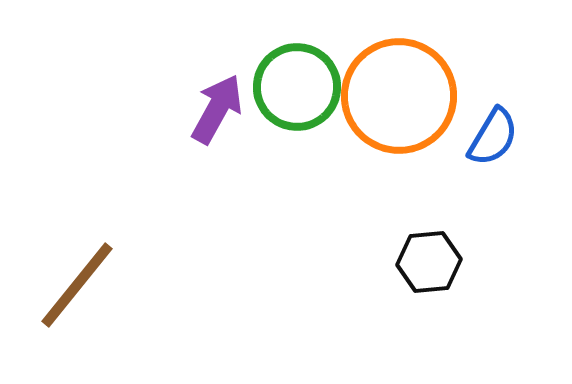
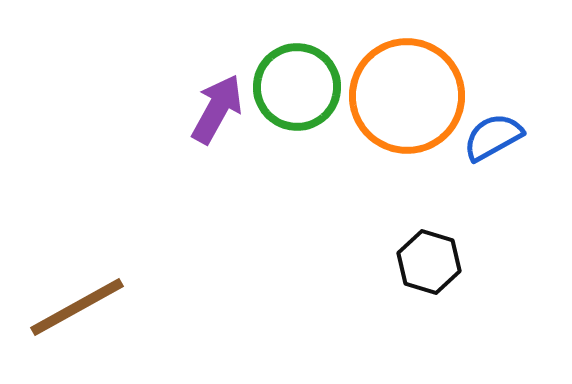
orange circle: moved 8 px right
blue semicircle: rotated 150 degrees counterclockwise
black hexagon: rotated 22 degrees clockwise
brown line: moved 22 px down; rotated 22 degrees clockwise
